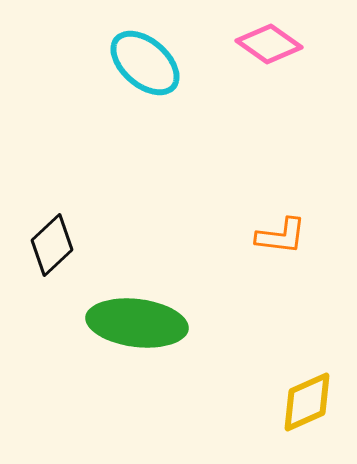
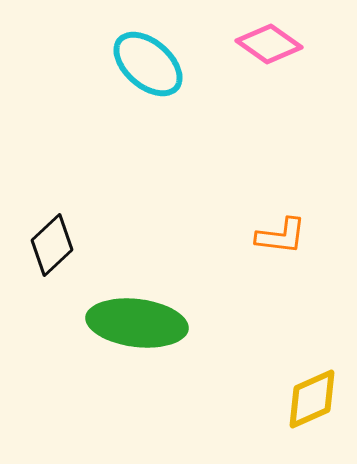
cyan ellipse: moved 3 px right, 1 px down
yellow diamond: moved 5 px right, 3 px up
